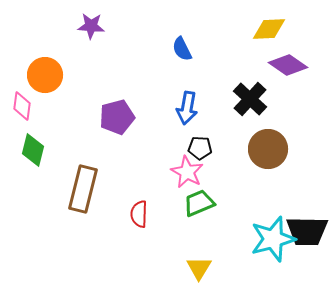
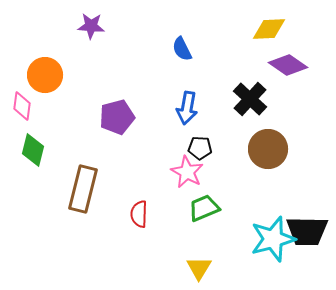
green trapezoid: moved 5 px right, 5 px down
